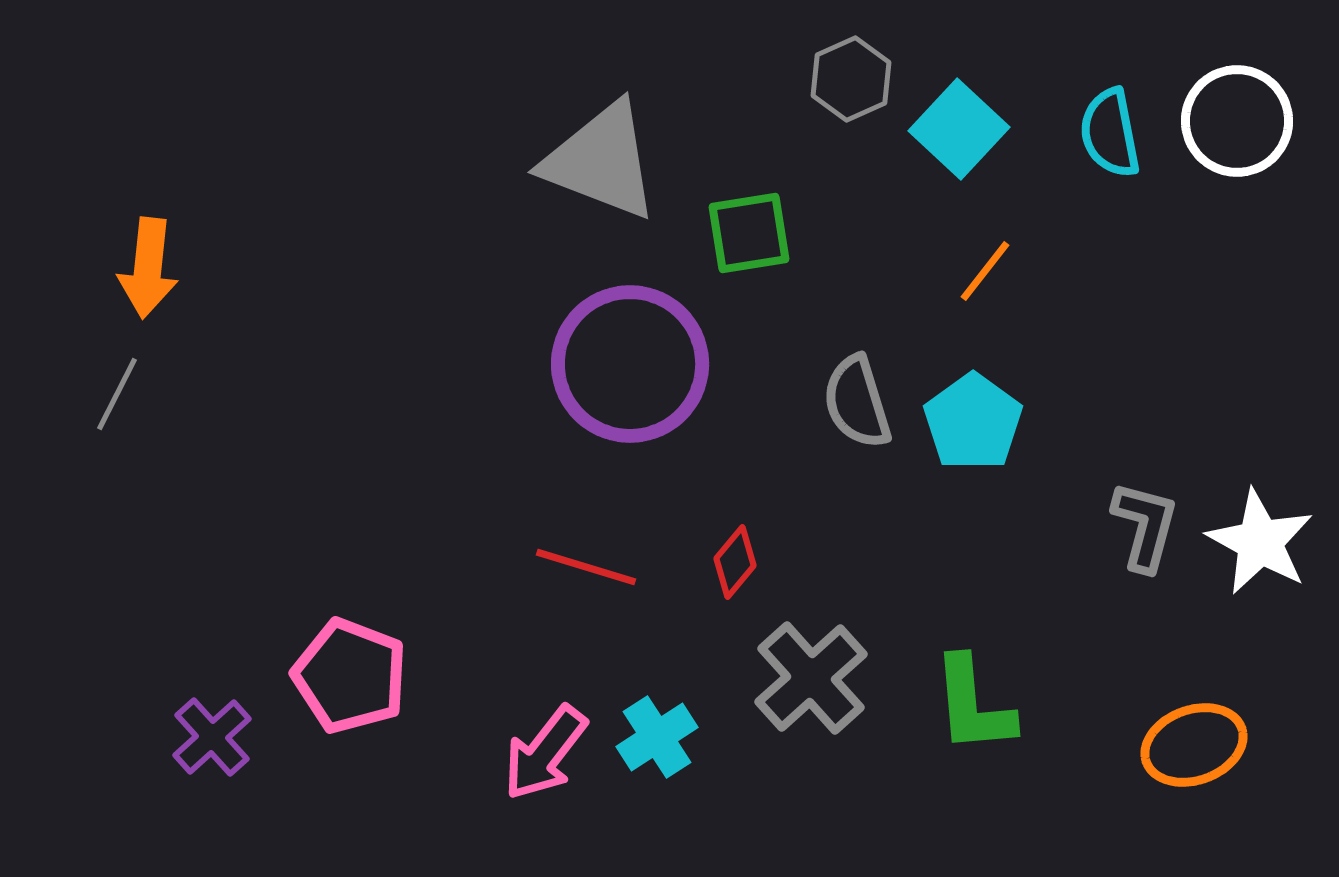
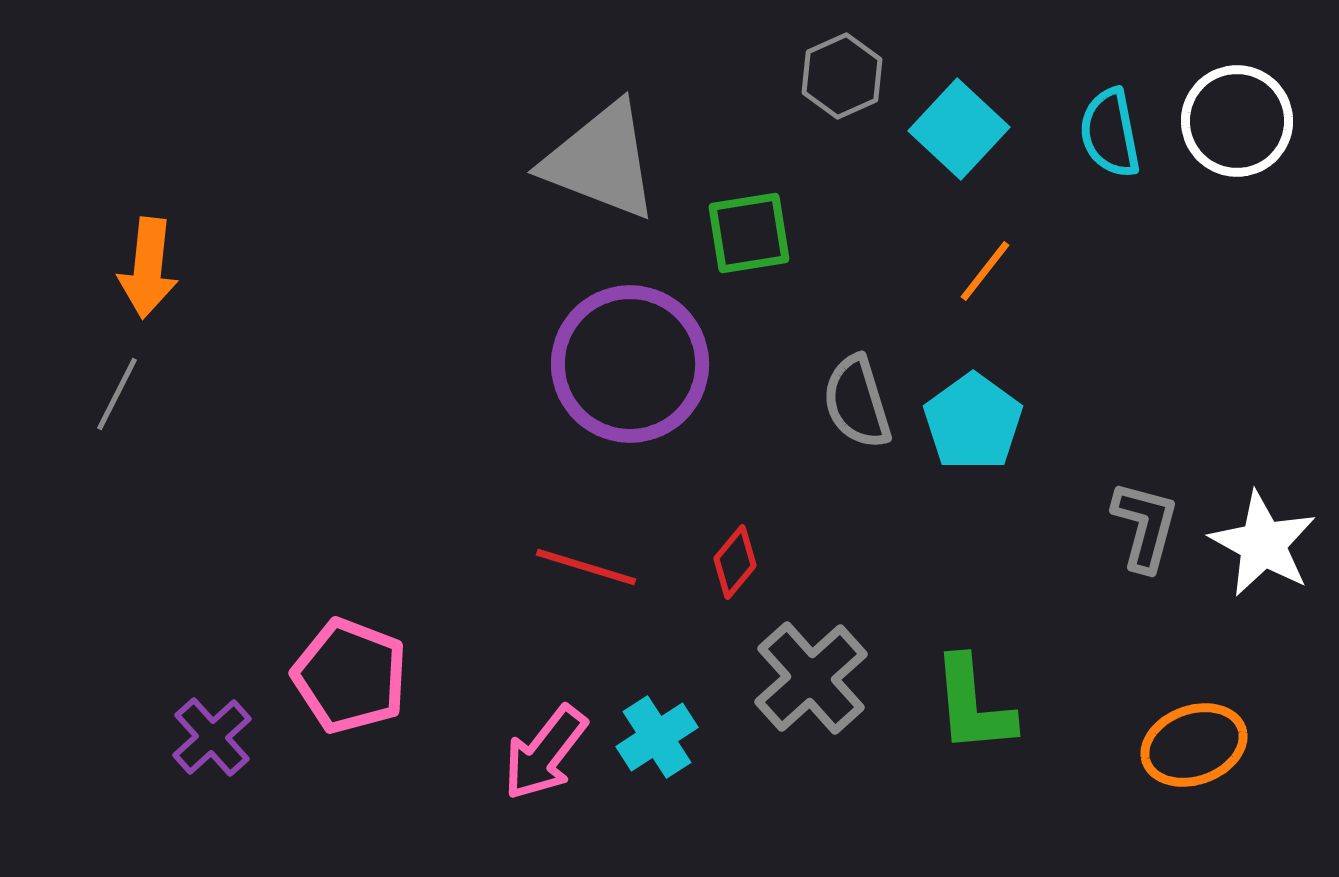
gray hexagon: moved 9 px left, 3 px up
white star: moved 3 px right, 2 px down
